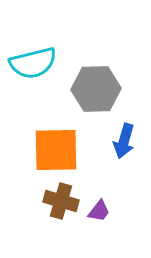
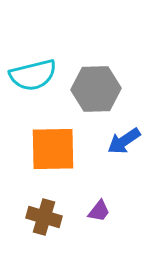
cyan semicircle: moved 12 px down
blue arrow: rotated 40 degrees clockwise
orange square: moved 3 px left, 1 px up
brown cross: moved 17 px left, 16 px down
